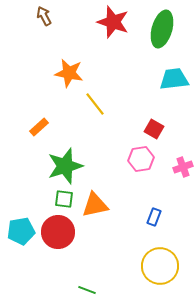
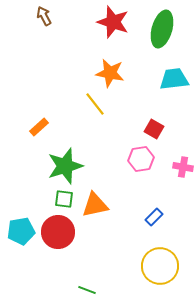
orange star: moved 41 px right
pink cross: rotated 30 degrees clockwise
blue rectangle: rotated 24 degrees clockwise
